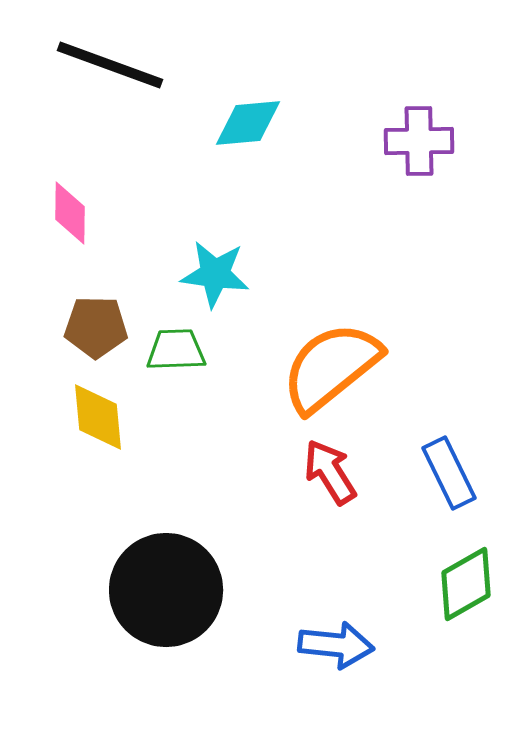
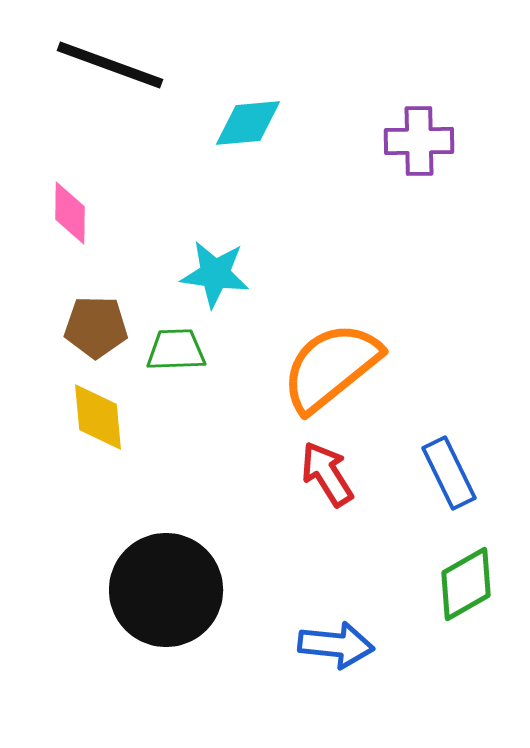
red arrow: moved 3 px left, 2 px down
